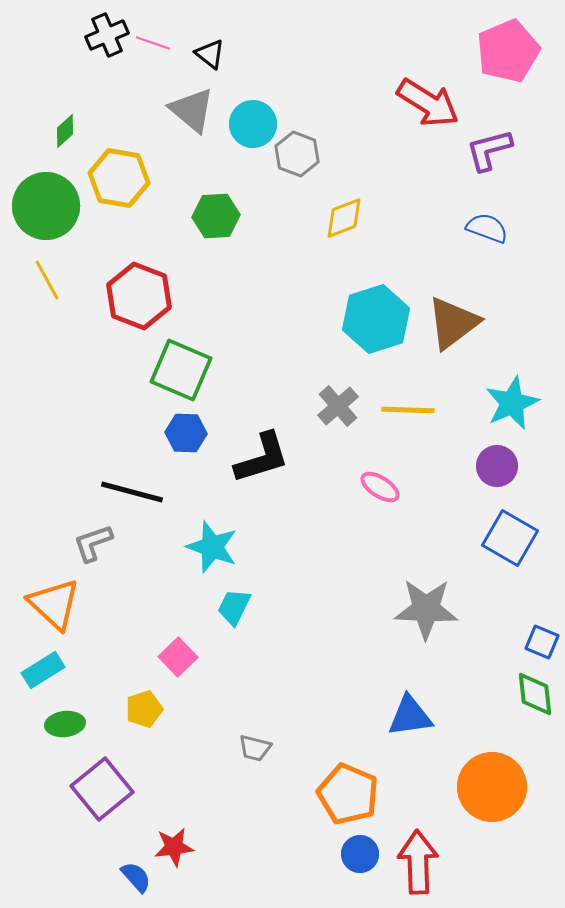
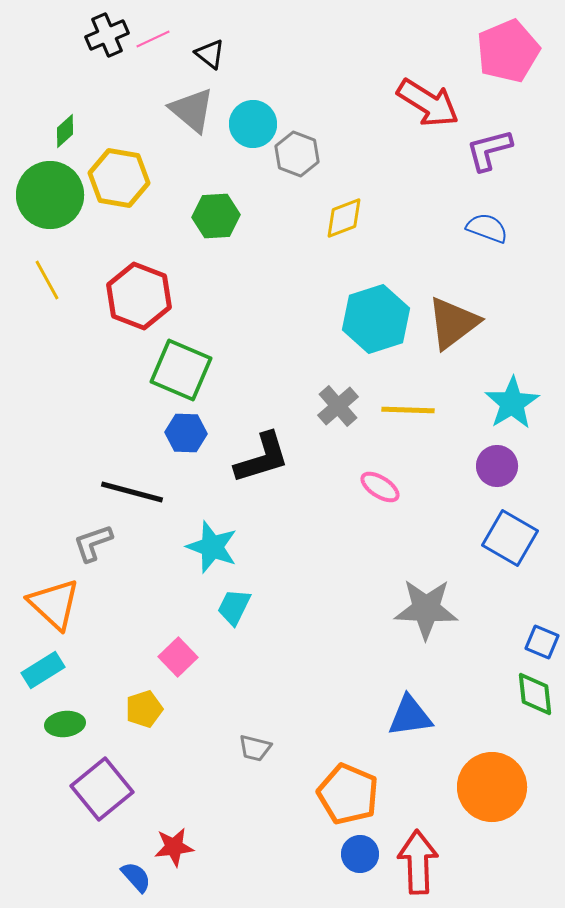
pink line at (153, 43): moved 4 px up; rotated 44 degrees counterclockwise
green circle at (46, 206): moved 4 px right, 11 px up
cyan star at (512, 403): rotated 8 degrees counterclockwise
